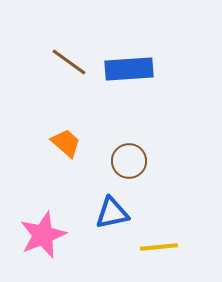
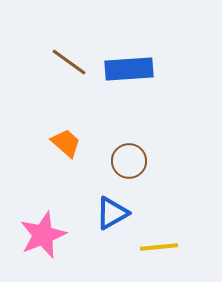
blue triangle: rotated 18 degrees counterclockwise
